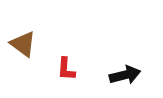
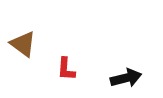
black arrow: moved 1 px right, 3 px down
